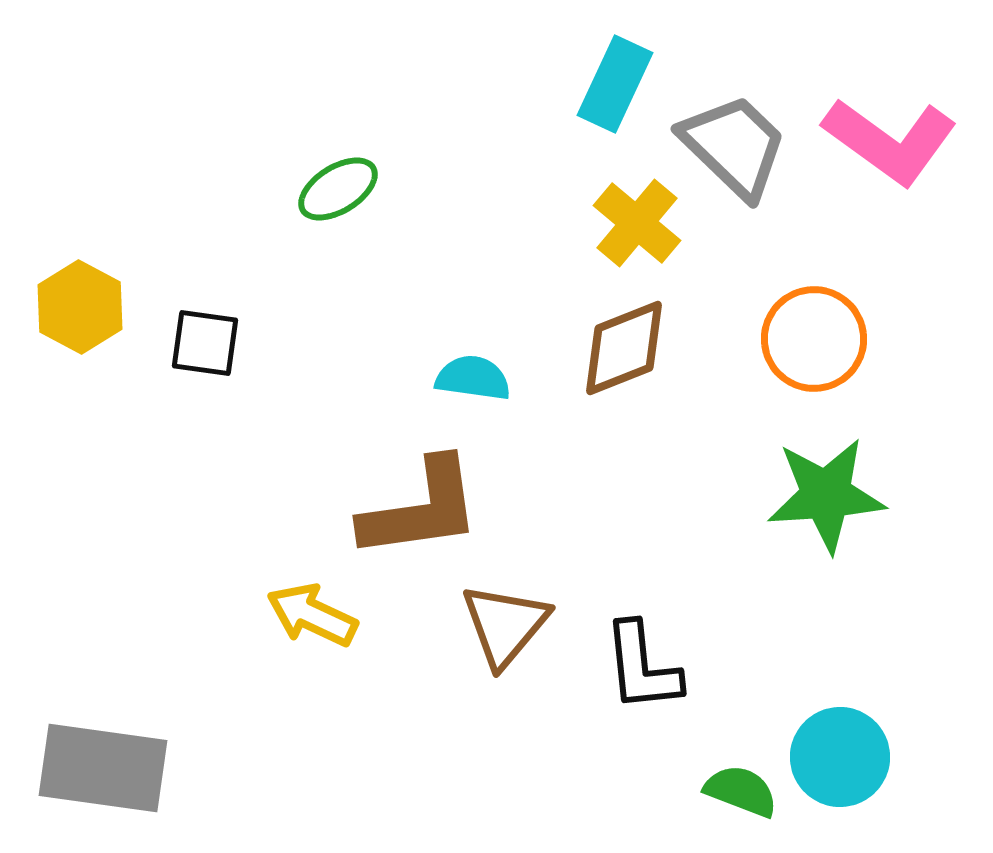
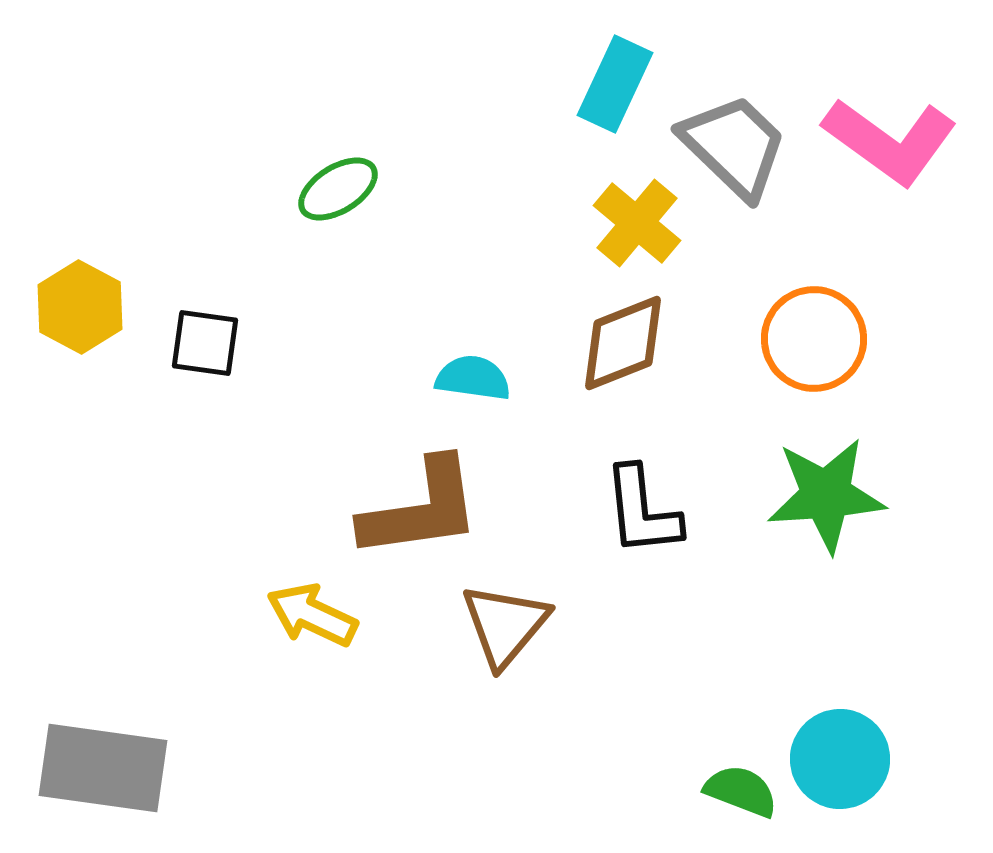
brown diamond: moved 1 px left, 5 px up
black L-shape: moved 156 px up
cyan circle: moved 2 px down
